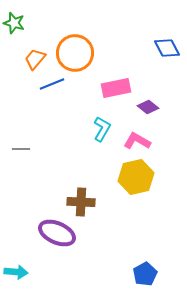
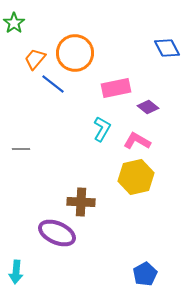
green star: rotated 20 degrees clockwise
blue line: moved 1 px right; rotated 60 degrees clockwise
cyan arrow: rotated 90 degrees clockwise
